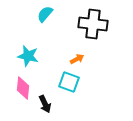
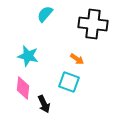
orange arrow: rotated 64 degrees clockwise
black arrow: moved 1 px left
